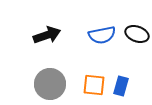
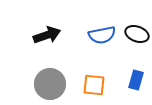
blue rectangle: moved 15 px right, 6 px up
